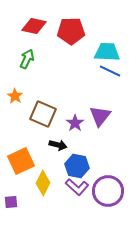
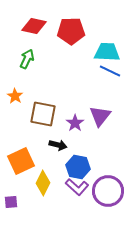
brown square: rotated 12 degrees counterclockwise
blue hexagon: moved 1 px right, 1 px down
